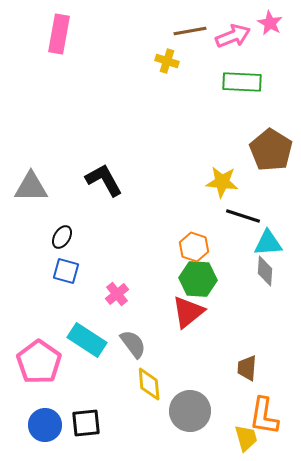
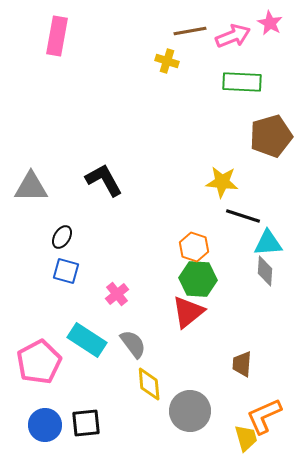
pink rectangle: moved 2 px left, 2 px down
brown pentagon: moved 14 px up; rotated 24 degrees clockwise
pink pentagon: rotated 9 degrees clockwise
brown trapezoid: moved 5 px left, 4 px up
orange L-shape: rotated 57 degrees clockwise
